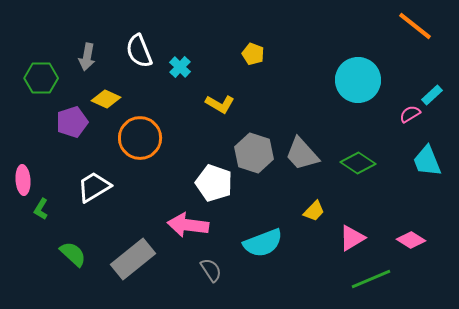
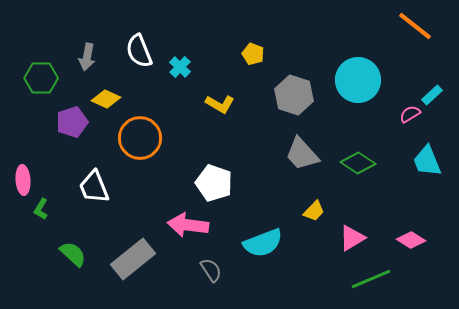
gray hexagon: moved 40 px right, 58 px up
white trapezoid: rotated 81 degrees counterclockwise
